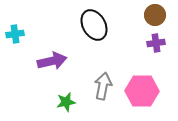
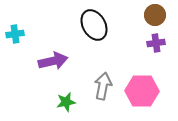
purple arrow: moved 1 px right
